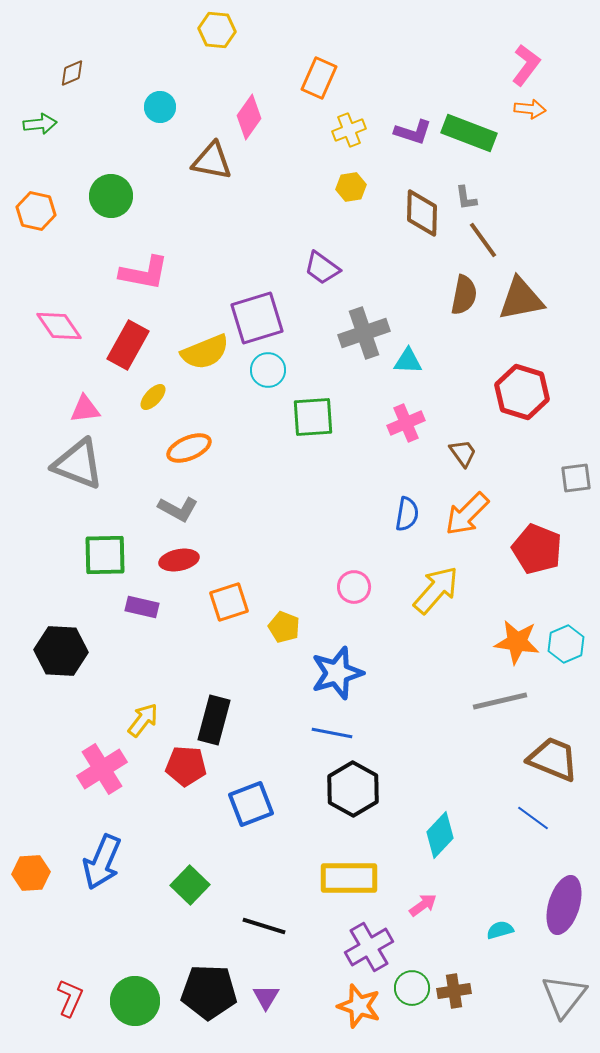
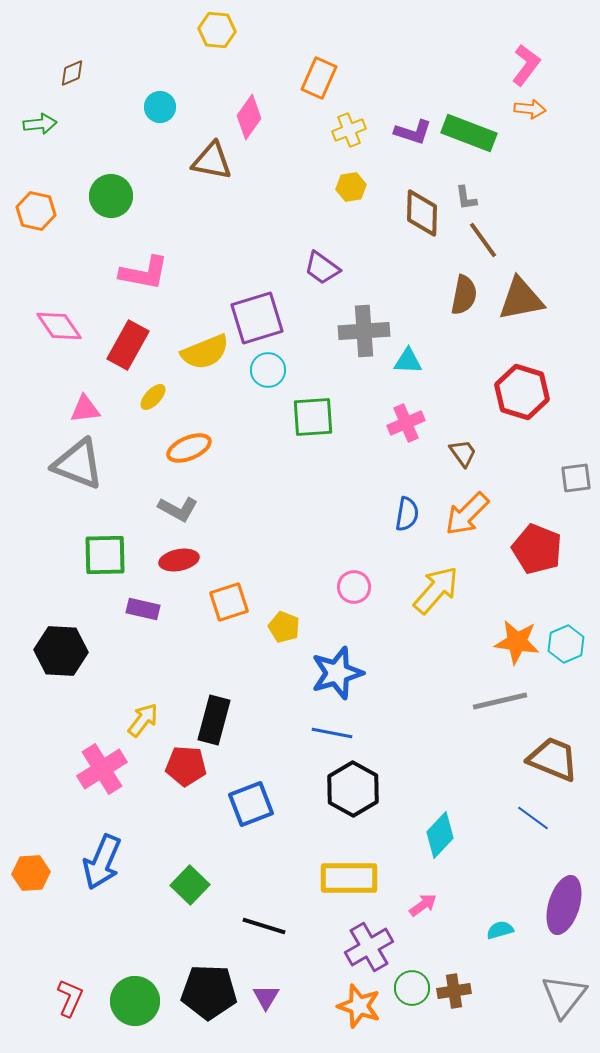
gray cross at (364, 333): moved 2 px up; rotated 15 degrees clockwise
purple rectangle at (142, 607): moved 1 px right, 2 px down
